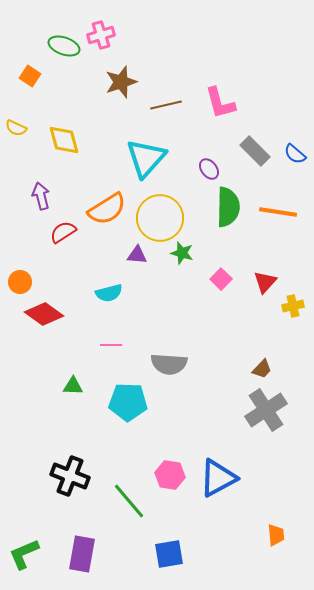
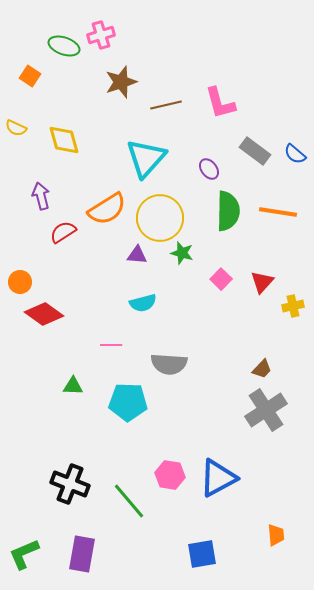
gray rectangle: rotated 8 degrees counterclockwise
green semicircle: moved 4 px down
red triangle: moved 3 px left
cyan semicircle: moved 34 px right, 10 px down
black cross: moved 8 px down
blue square: moved 33 px right
